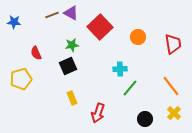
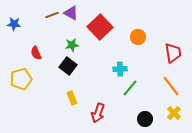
blue star: moved 2 px down
red trapezoid: moved 9 px down
black square: rotated 30 degrees counterclockwise
